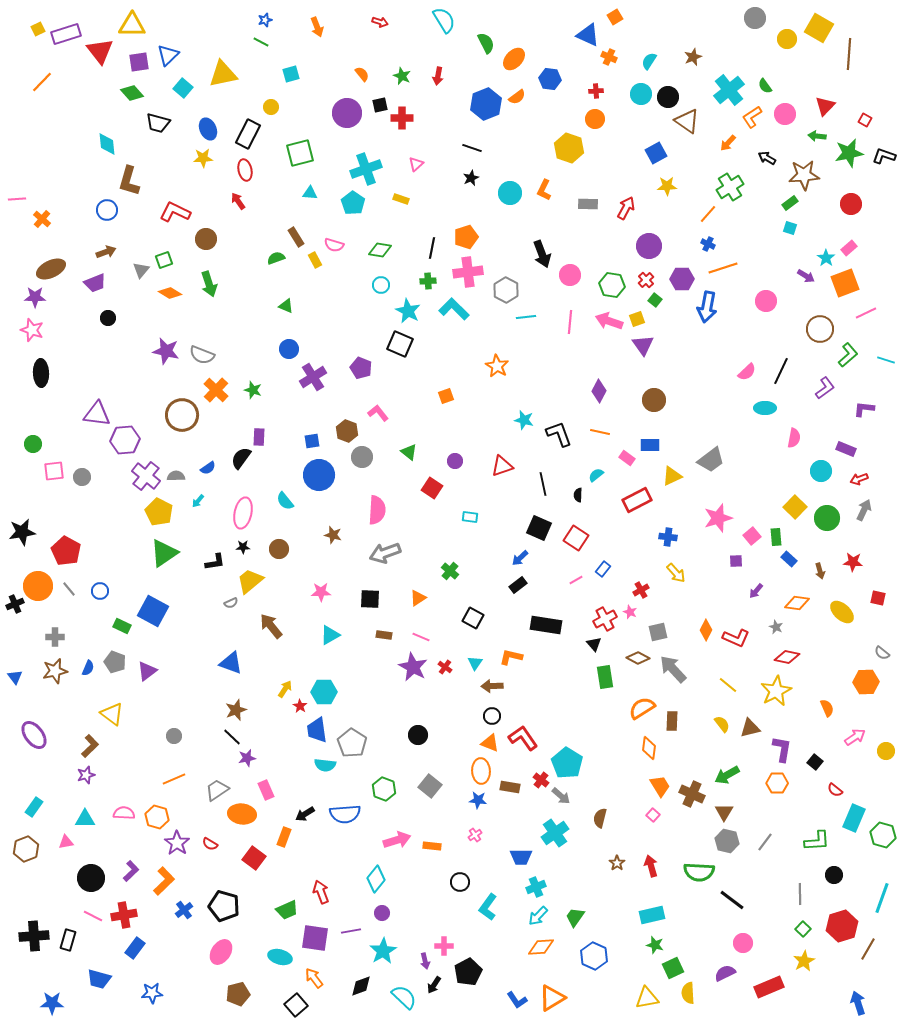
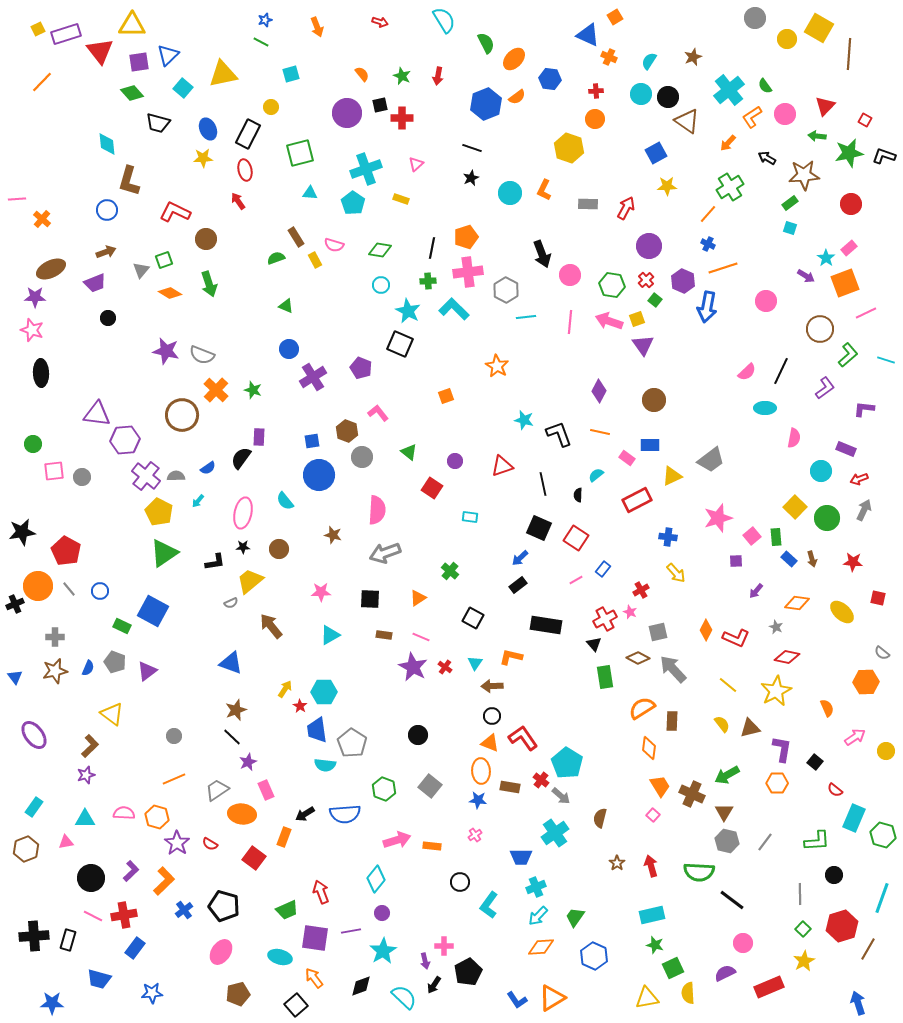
purple hexagon at (682, 279): moved 1 px right, 2 px down; rotated 25 degrees clockwise
brown arrow at (820, 571): moved 8 px left, 12 px up
purple star at (247, 758): moved 1 px right, 4 px down; rotated 12 degrees counterclockwise
cyan L-shape at (488, 907): moved 1 px right, 2 px up
